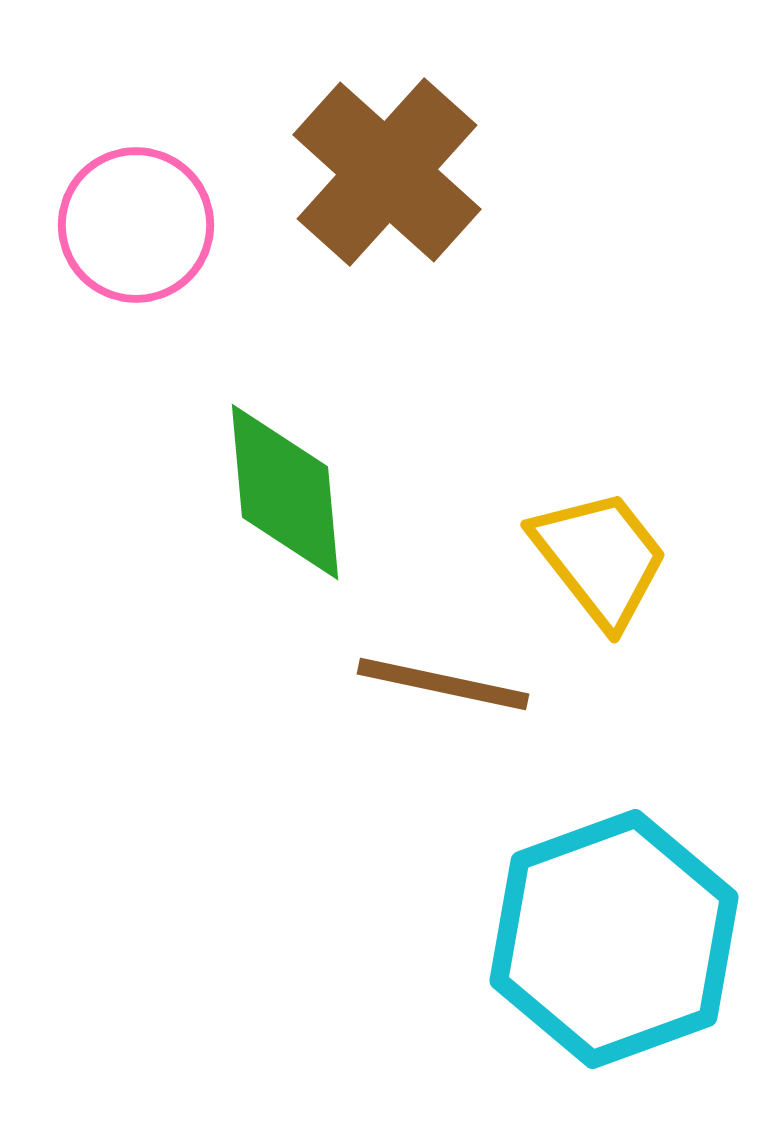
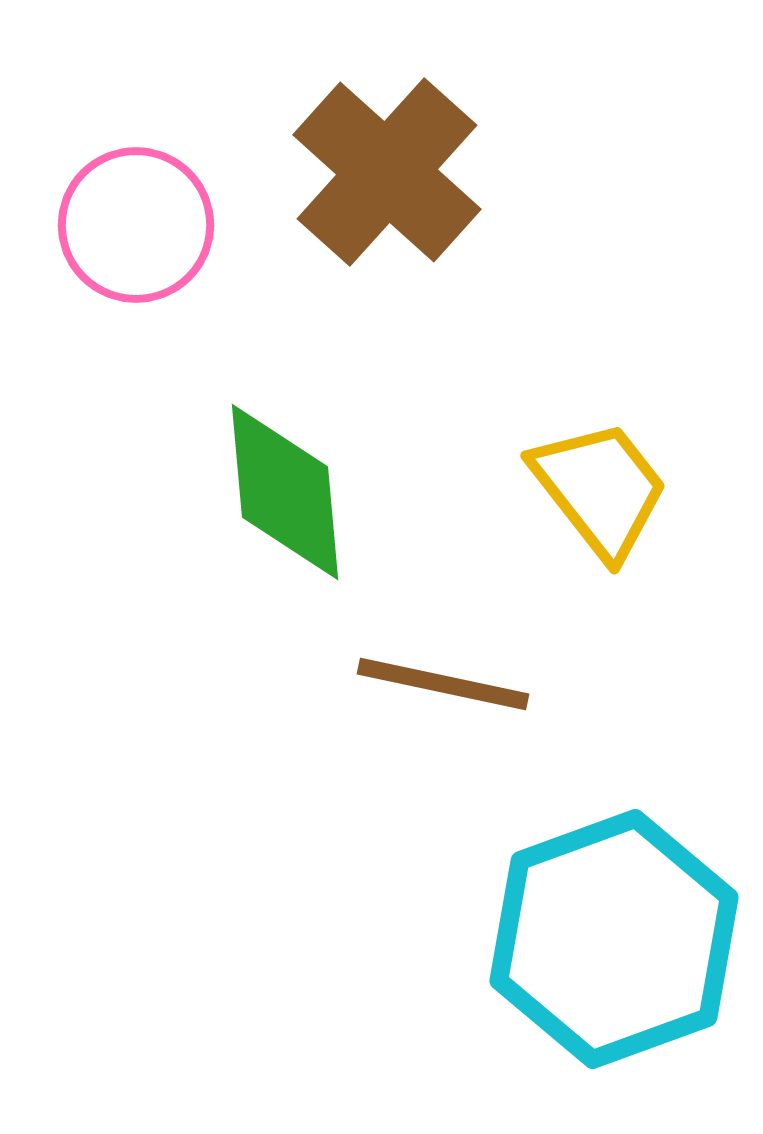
yellow trapezoid: moved 69 px up
